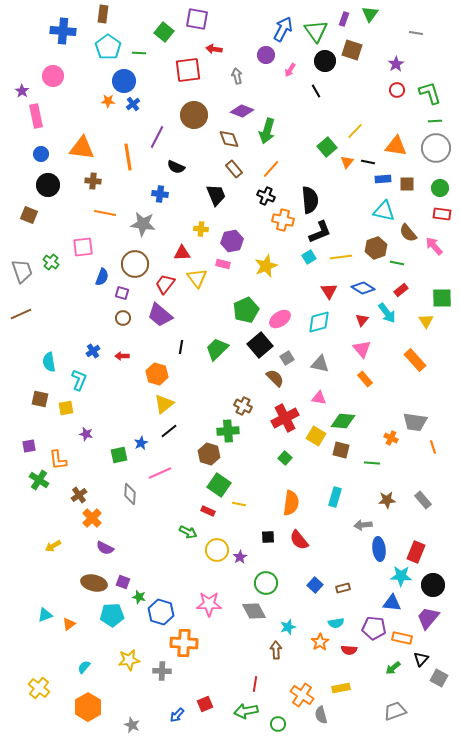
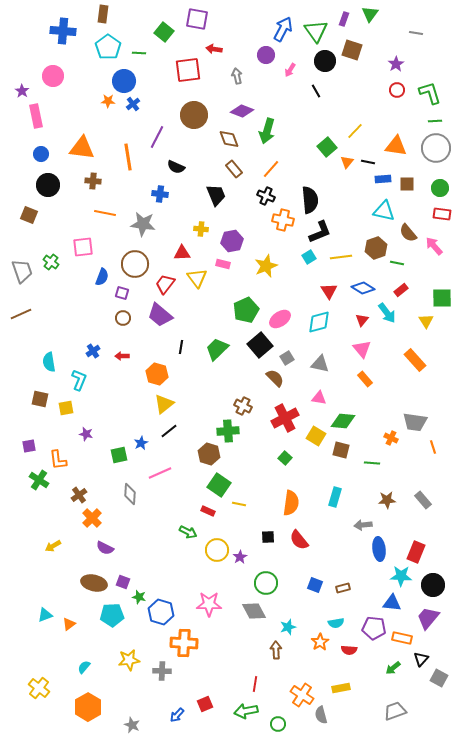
blue square at (315, 585): rotated 21 degrees counterclockwise
